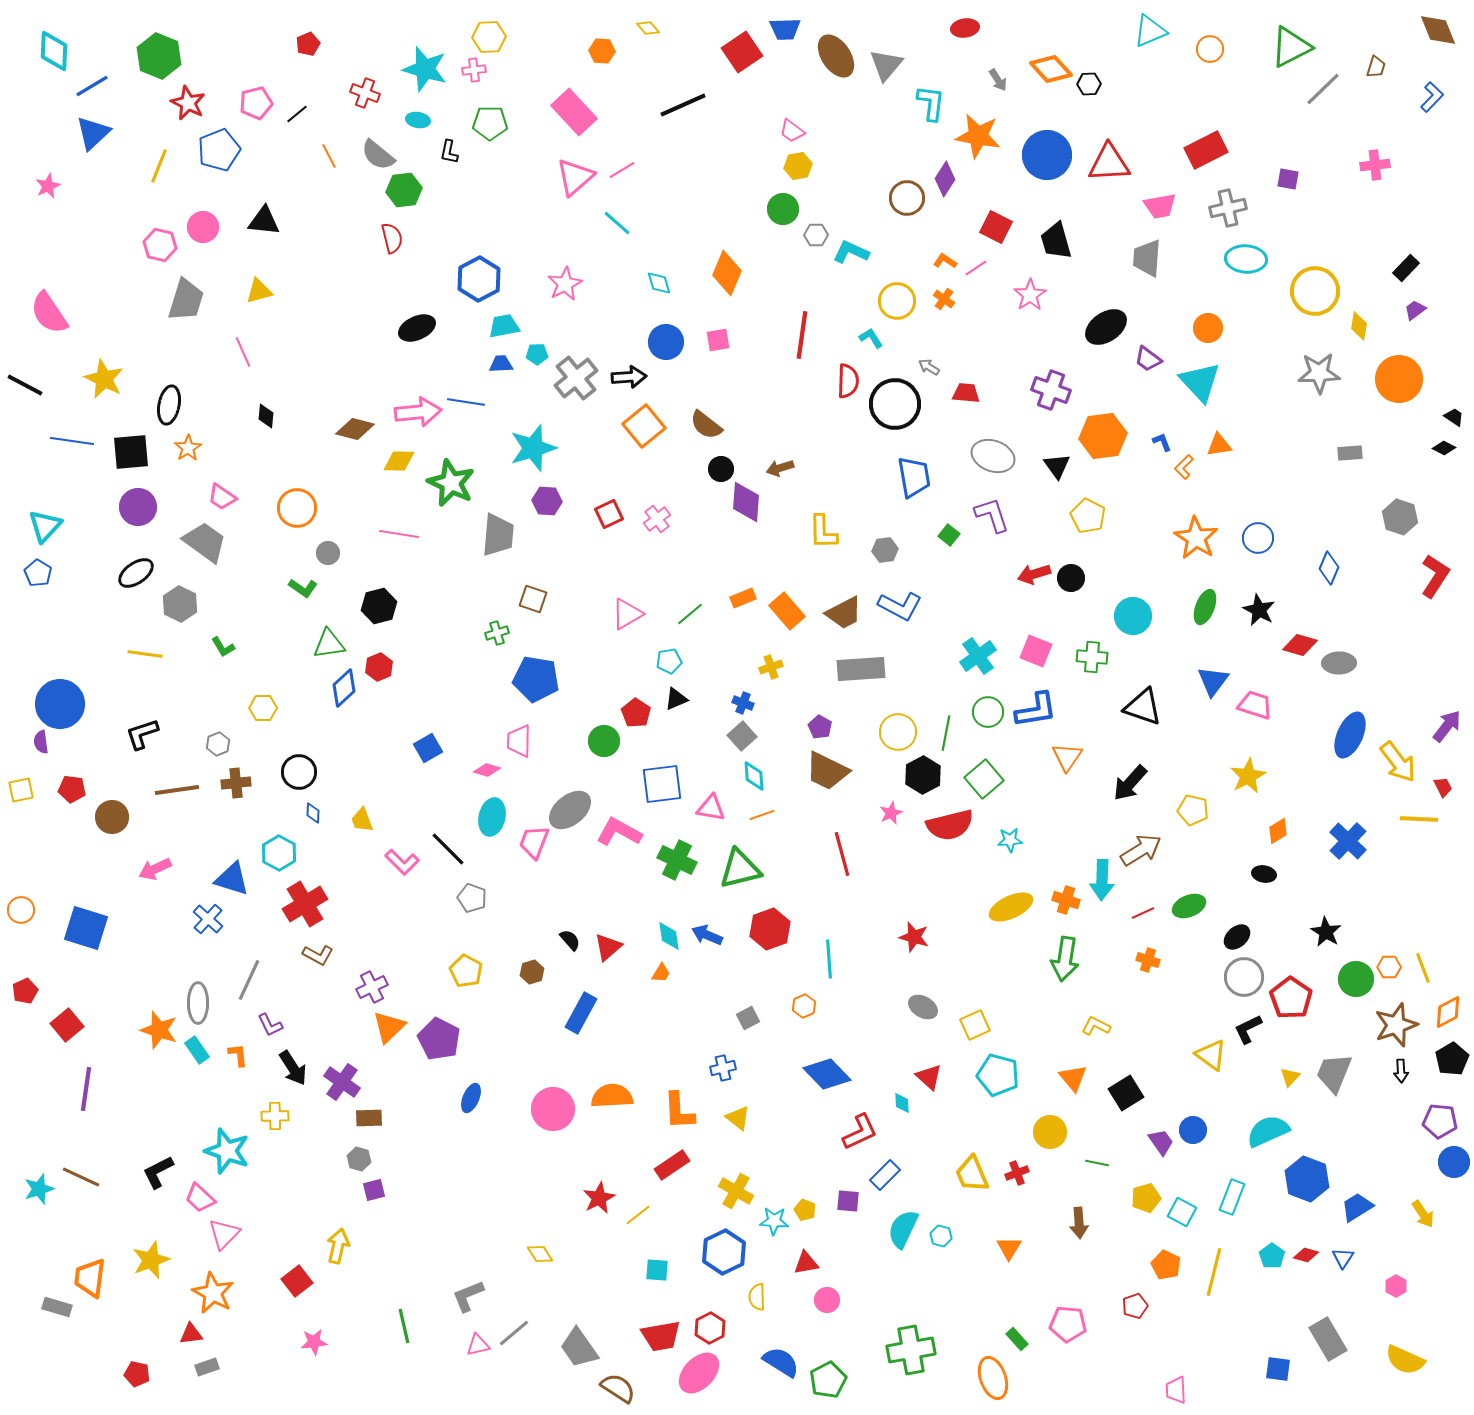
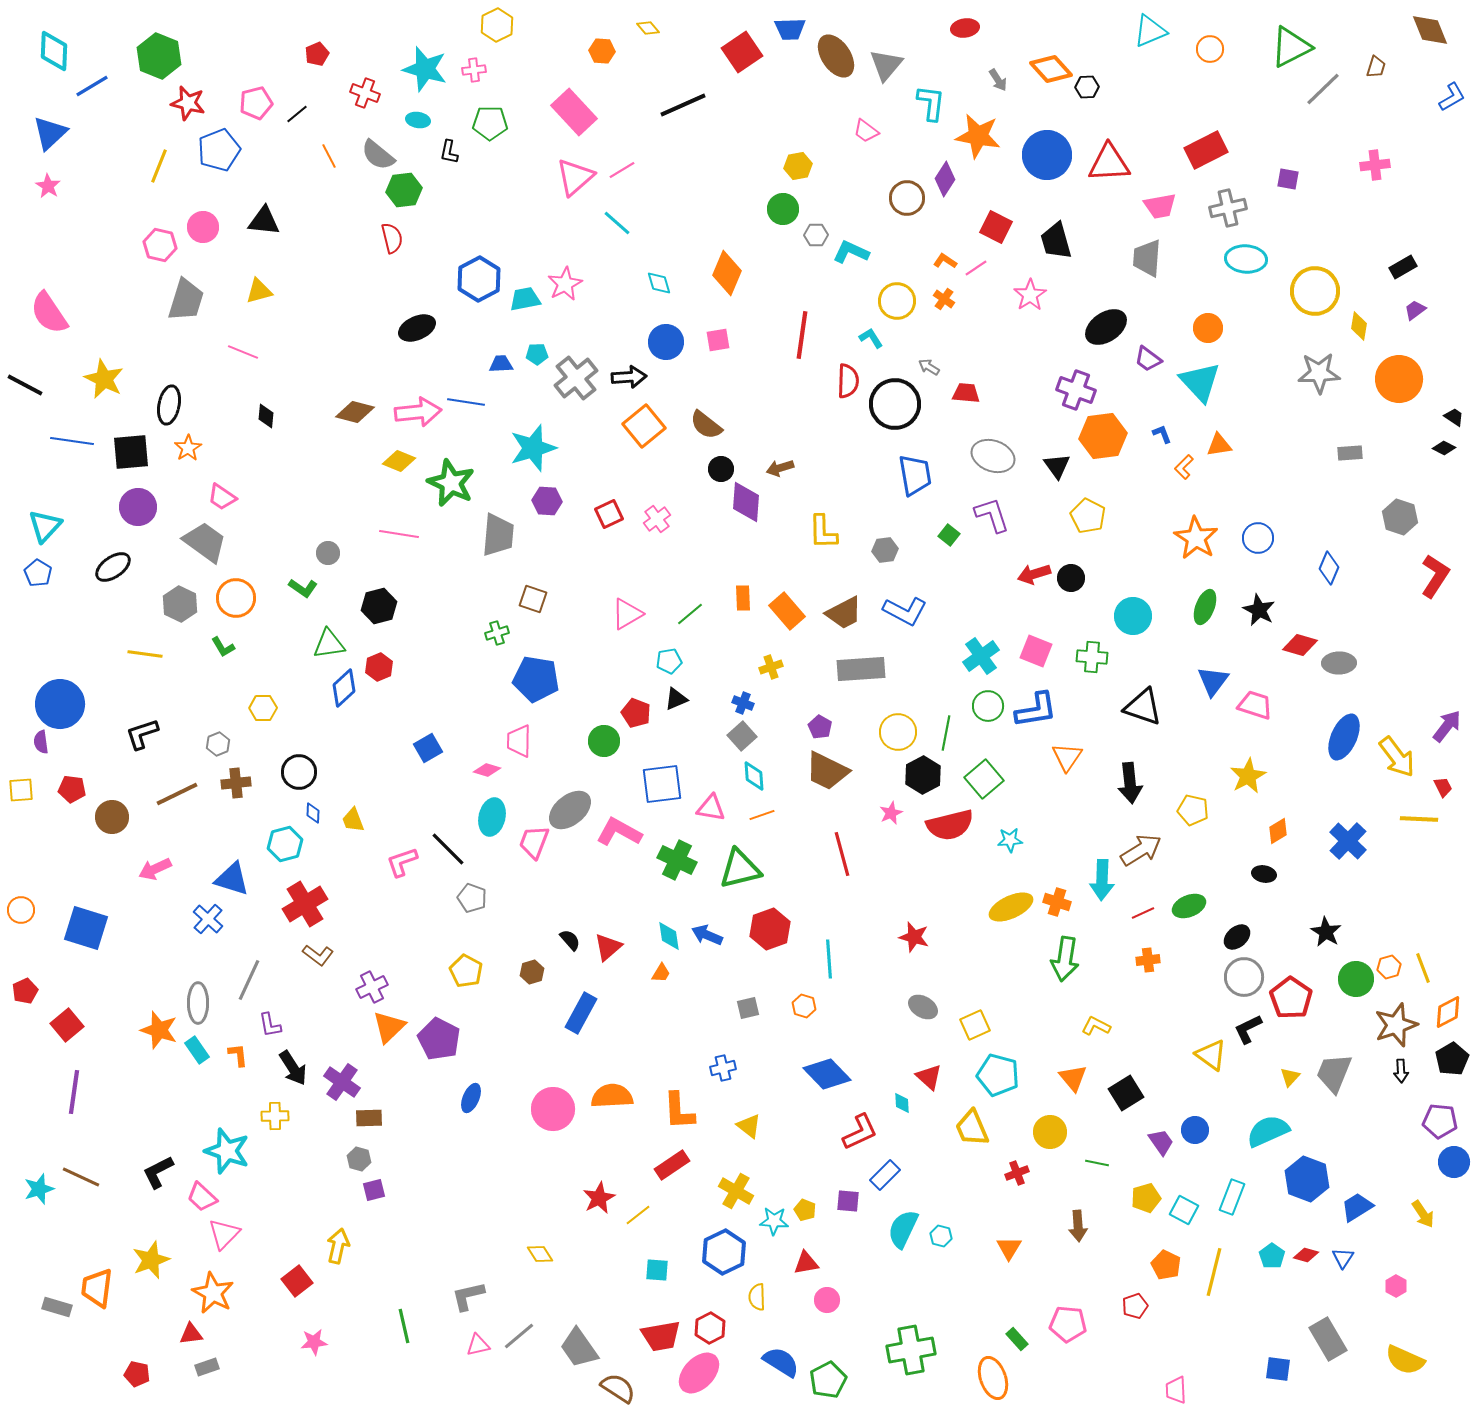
blue trapezoid at (785, 29): moved 5 px right
brown diamond at (1438, 30): moved 8 px left
yellow hexagon at (489, 37): moved 8 px right, 12 px up; rotated 24 degrees counterclockwise
red pentagon at (308, 44): moved 9 px right, 10 px down
black hexagon at (1089, 84): moved 2 px left, 3 px down
blue L-shape at (1432, 97): moved 20 px right; rotated 16 degrees clockwise
red star at (188, 103): rotated 12 degrees counterclockwise
pink trapezoid at (792, 131): moved 74 px right
blue triangle at (93, 133): moved 43 px left
pink star at (48, 186): rotated 15 degrees counterclockwise
black rectangle at (1406, 268): moved 3 px left, 1 px up; rotated 16 degrees clockwise
cyan trapezoid at (504, 326): moved 21 px right, 27 px up
pink line at (243, 352): rotated 44 degrees counterclockwise
purple cross at (1051, 390): moved 25 px right
brown diamond at (355, 429): moved 17 px up
blue L-shape at (1162, 442): moved 8 px up
yellow diamond at (399, 461): rotated 20 degrees clockwise
blue trapezoid at (914, 477): moved 1 px right, 2 px up
orange circle at (297, 508): moved 61 px left, 90 px down
black ellipse at (136, 573): moved 23 px left, 6 px up
orange rectangle at (743, 598): rotated 70 degrees counterclockwise
blue L-shape at (900, 606): moved 5 px right, 5 px down
cyan cross at (978, 656): moved 3 px right
green circle at (988, 712): moved 6 px up
red pentagon at (636, 713): rotated 12 degrees counterclockwise
blue ellipse at (1350, 735): moved 6 px left, 2 px down
yellow arrow at (1398, 762): moved 1 px left, 5 px up
black arrow at (1130, 783): rotated 48 degrees counterclockwise
yellow square at (21, 790): rotated 8 degrees clockwise
brown line at (177, 790): moved 4 px down; rotated 18 degrees counterclockwise
yellow trapezoid at (362, 820): moved 9 px left
cyan hexagon at (279, 853): moved 6 px right, 9 px up; rotated 16 degrees clockwise
pink L-shape at (402, 862): rotated 116 degrees clockwise
orange cross at (1066, 900): moved 9 px left, 2 px down
brown L-shape at (318, 955): rotated 8 degrees clockwise
orange cross at (1148, 960): rotated 25 degrees counterclockwise
orange hexagon at (1389, 967): rotated 15 degrees counterclockwise
orange hexagon at (804, 1006): rotated 20 degrees counterclockwise
gray square at (748, 1018): moved 10 px up; rotated 15 degrees clockwise
purple L-shape at (270, 1025): rotated 16 degrees clockwise
purple line at (86, 1089): moved 12 px left, 3 px down
yellow triangle at (738, 1118): moved 11 px right, 8 px down
blue circle at (1193, 1130): moved 2 px right
yellow trapezoid at (972, 1174): moved 46 px up
pink trapezoid at (200, 1198): moved 2 px right, 1 px up
cyan square at (1182, 1212): moved 2 px right, 2 px up
brown arrow at (1079, 1223): moved 1 px left, 3 px down
orange trapezoid at (90, 1278): moved 7 px right, 10 px down
gray L-shape at (468, 1296): rotated 9 degrees clockwise
gray line at (514, 1333): moved 5 px right, 3 px down
